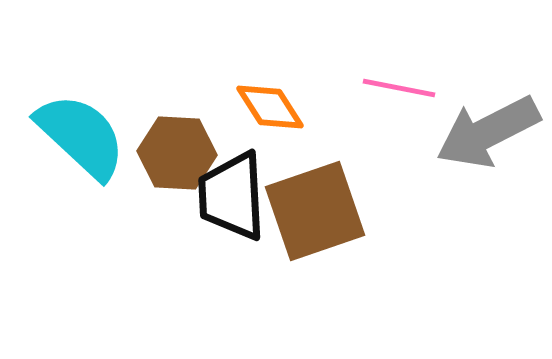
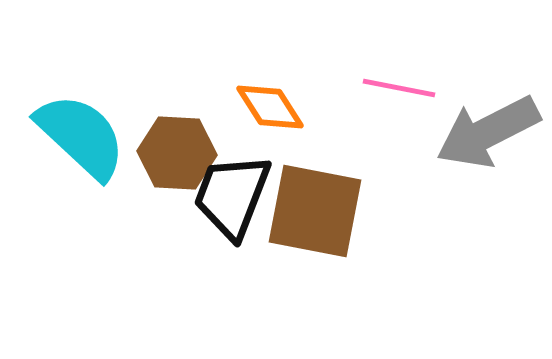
black trapezoid: rotated 24 degrees clockwise
brown square: rotated 30 degrees clockwise
